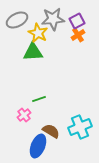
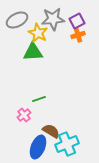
orange cross: rotated 16 degrees clockwise
cyan cross: moved 13 px left, 17 px down
blue ellipse: moved 1 px down
